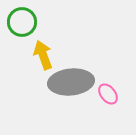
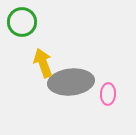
yellow arrow: moved 8 px down
pink ellipse: rotated 40 degrees clockwise
